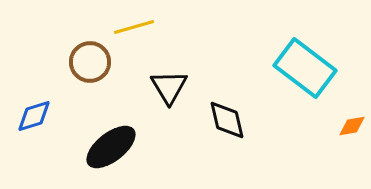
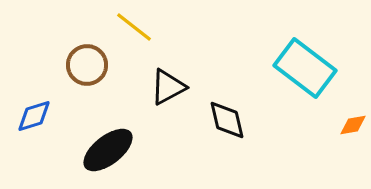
yellow line: rotated 54 degrees clockwise
brown circle: moved 3 px left, 3 px down
black triangle: moved 1 px left; rotated 33 degrees clockwise
orange diamond: moved 1 px right, 1 px up
black ellipse: moved 3 px left, 3 px down
